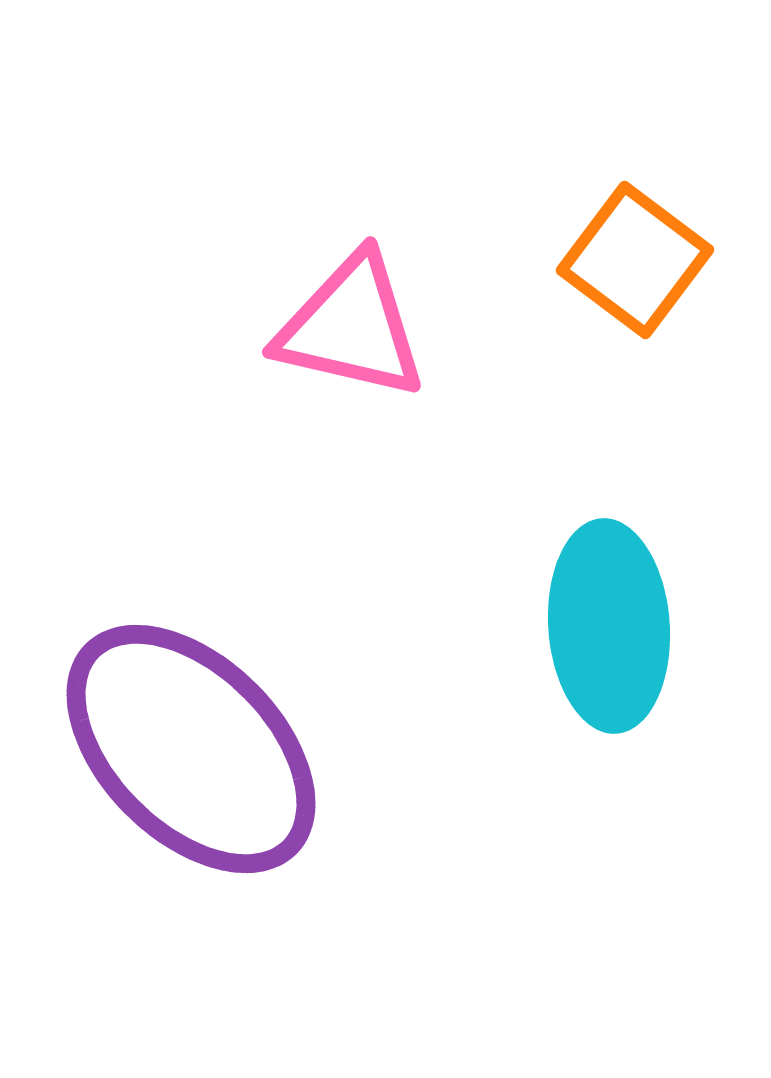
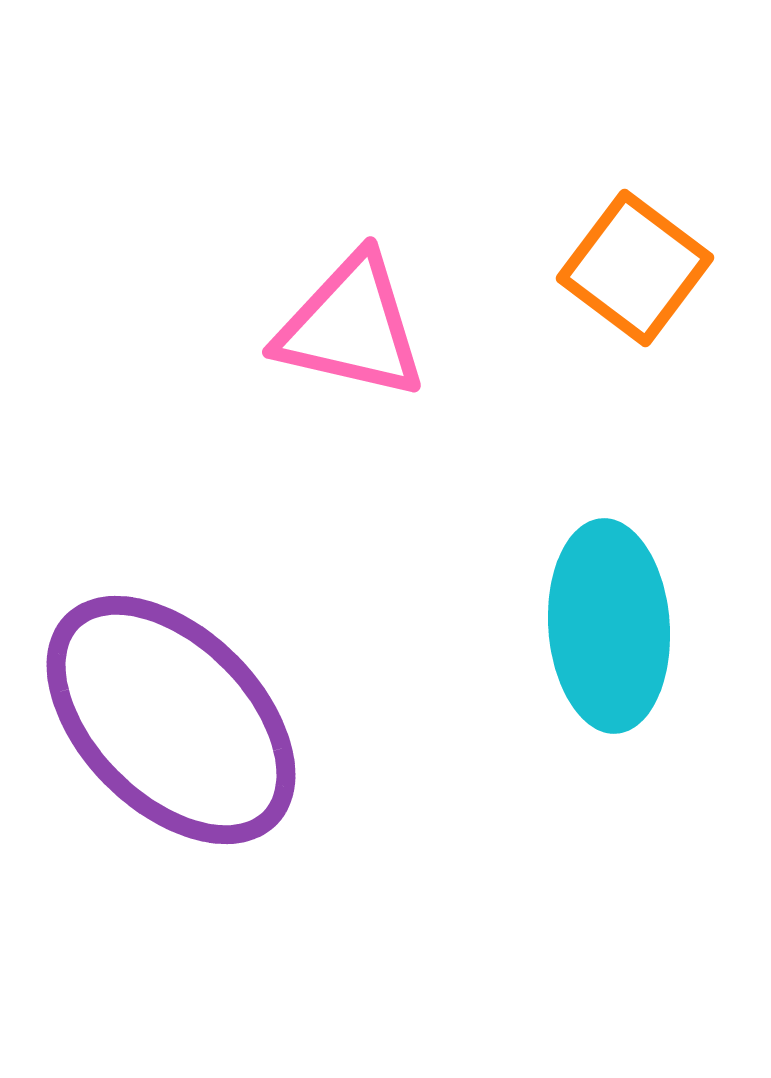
orange square: moved 8 px down
purple ellipse: moved 20 px left, 29 px up
